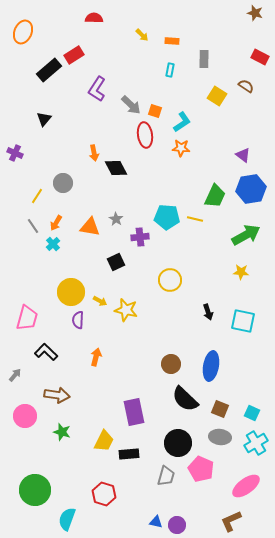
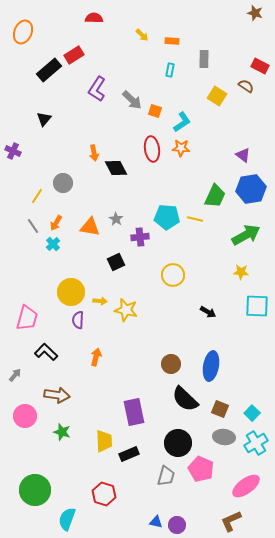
red rectangle at (260, 57): moved 9 px down
gray arrow at (131, 105): moved 1 px right, 5 px up
red ellipse at (145, 135): moved 7 px right, 14 px down
purple cross at (15, 153): moved 2 px left, 2 px up
yellow circle at (170, 280): moved 3 px right, 5 px up
yellow arrow at (100, 301): rotated 24 degrees counterclockwise
black arrow at (208, 312): rotated 42 degrees counterclockwise
cyan square at (243, 321): moved 14 px right, 15 px up; rotated 10 degrees counterclockwise
cyan square at (252, 413): rotated 21 degrees clockwise
gray ellipse at (220, 437): moved 4 px right
yellow trapezoid at (104, 441): rotated 30 degrees counterclockwise
black rectangle at (129, 454): rotated 18 degrees counterclockwise
